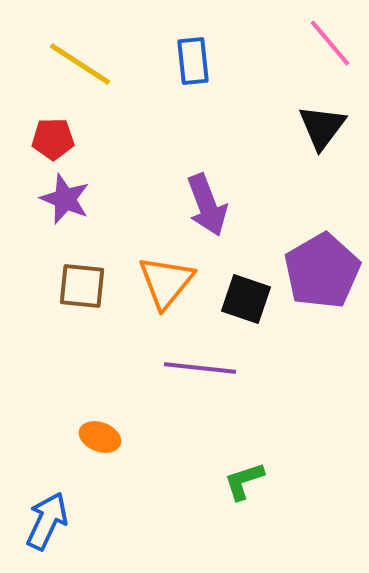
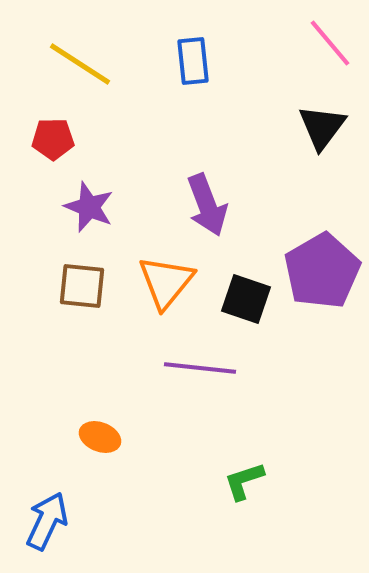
purple star: moved 24 px right, 8 px down
